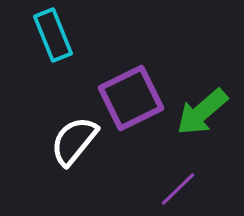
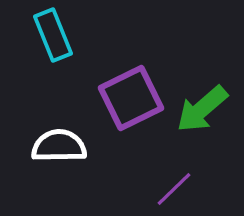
green arrow: moved 3 px up
white semicircle: moved 15 px left, 5 px down; rotated 50 degrees clockwise
purple line: moved 4 px left
